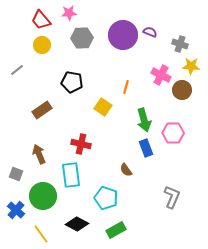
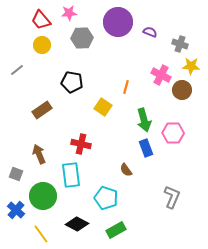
purple circle: moved 5 px left, 13 px up
